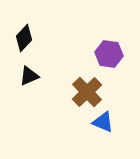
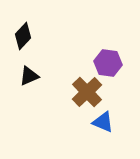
black diamond: moved 1 px left, 2 px up
purple hexagon: moved 1 px left, 9 px down
